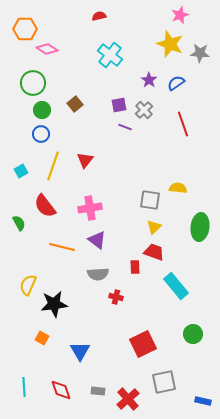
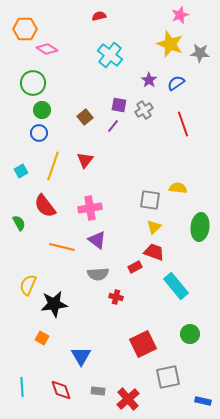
brown square at (75, 104): moved 10 px right, 13 px down
purple square at (119, 105): rotated 21 degrees clockwise
gray cross at (144, 110): rotated 12 degrees clockwise
purple line at (125, 127): moved 12 px left, 1 px up; rotated 72 degrees counterclockwise
blue circle at (41, 134): moved 2 px left, 1 px up
red rectangle at (135, 267): rotated 64 degrees clockwise
green circle at (193, 334): moved 3 px left
blue triangle at (80, 351): moved 1 px right, 5 px down
gray square at (164, 382): moved 4 px right, 5 px up
cyan line at (24, 387): moved 2 px left
